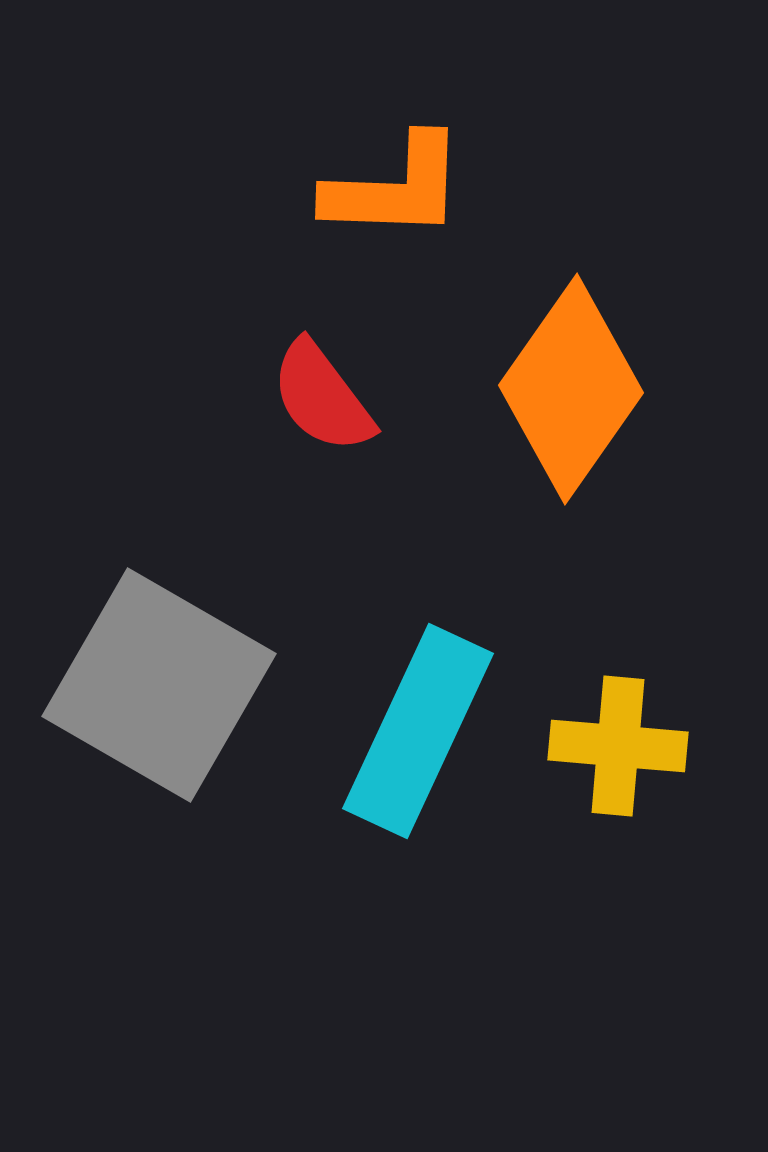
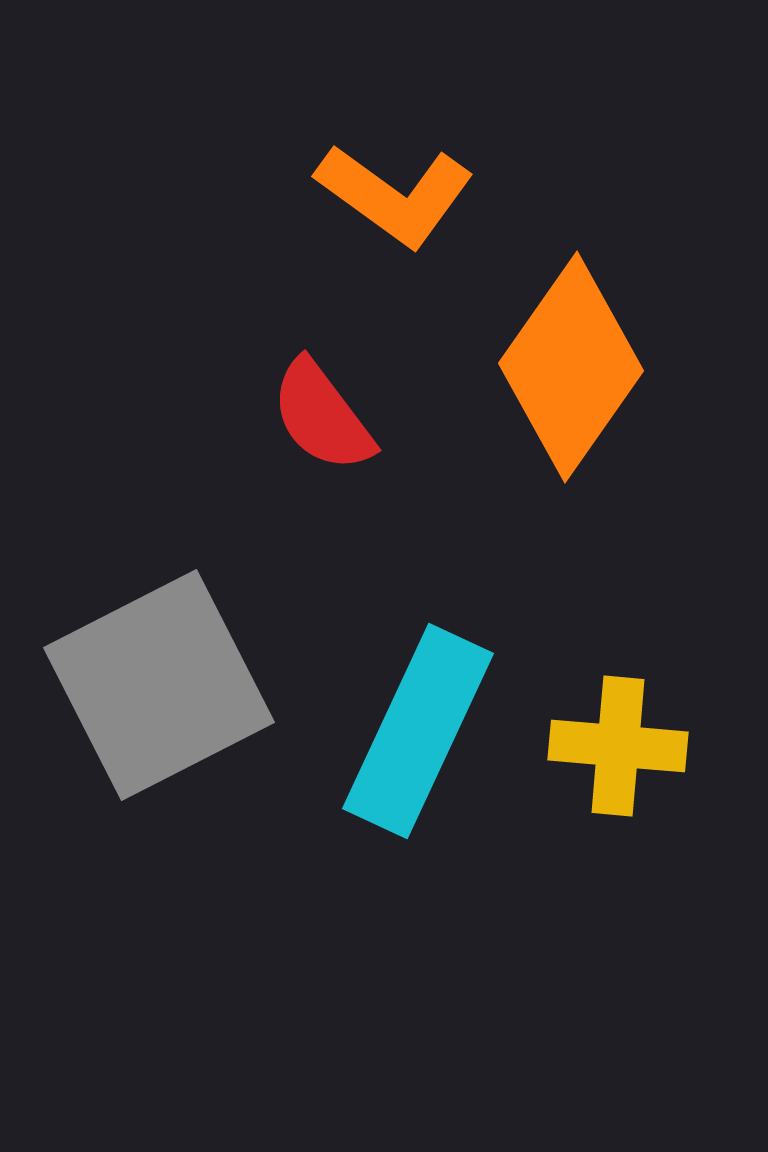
orange L-shape: moved 7 px down; rotated 34 degrees clockwise
orange diamond: moved 22 px up
red semicircle: moved 19 px down
gray square: rotated 33 degrees clockwise
